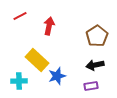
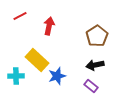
cyan cross: moved 3 px left, 5 px up
purple rectangle: rotated 48 degrees clockwise
